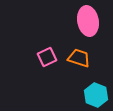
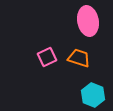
cyan hexagon: moved 3 px left
